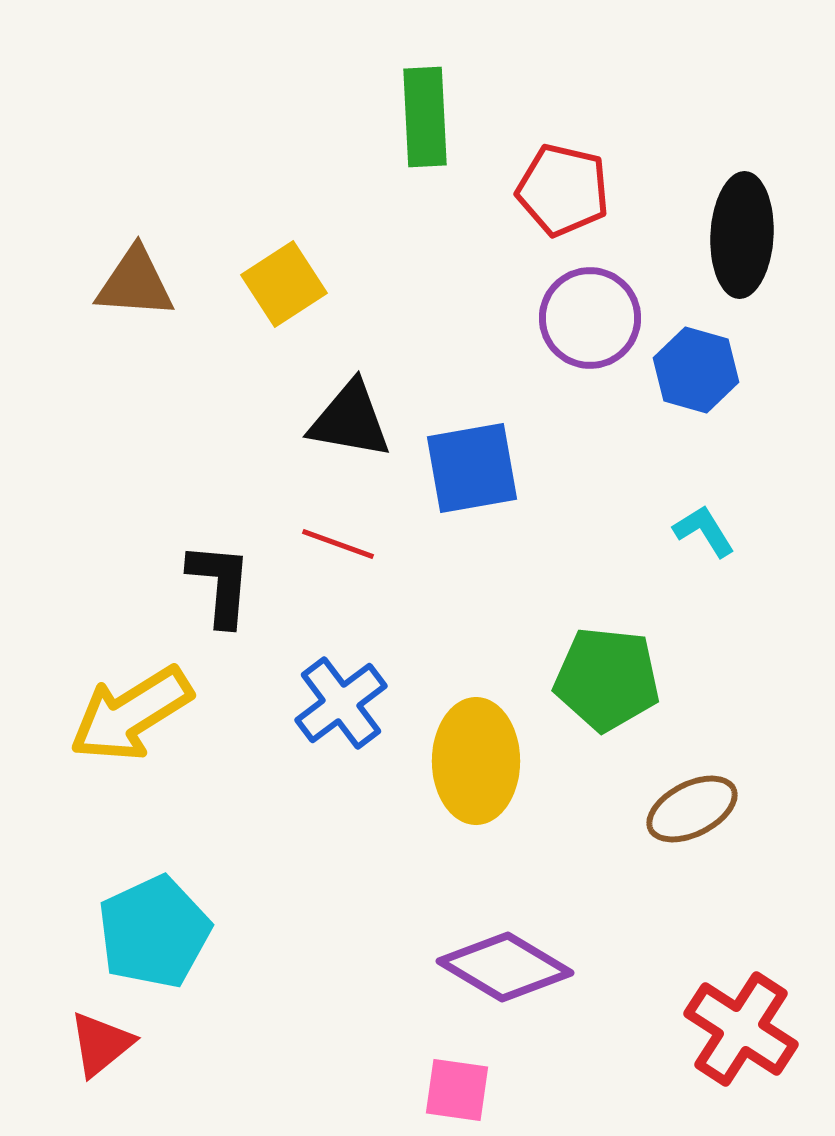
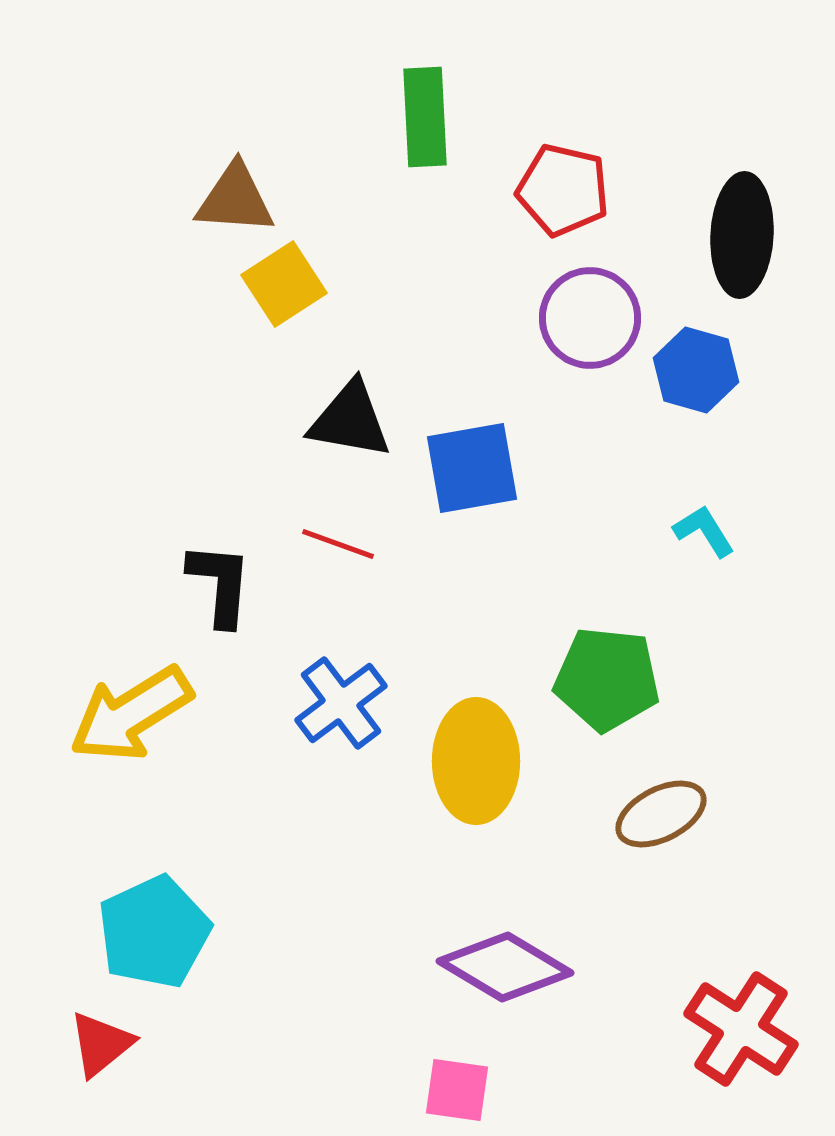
brown triangle: moved 100 px right, 84 px up
brown ellipse: moved 31 px left, 5 px down
